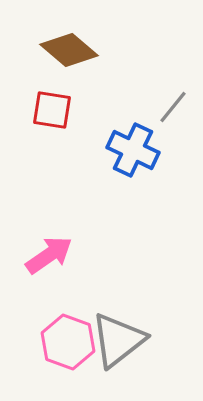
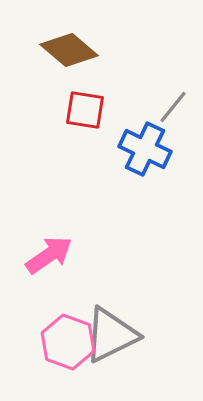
red square: moved 33 px right
blue cross: moved 12 px right, 1 px up
gray triangle: moved 7 px left, 5 px up; rotated 12 degrees clockwise
